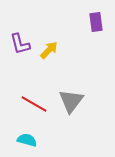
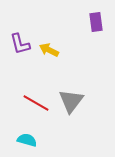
yellow arrow: rotated 108 degrees counterclockwise
red line: moved 2 px right, 1 px up
